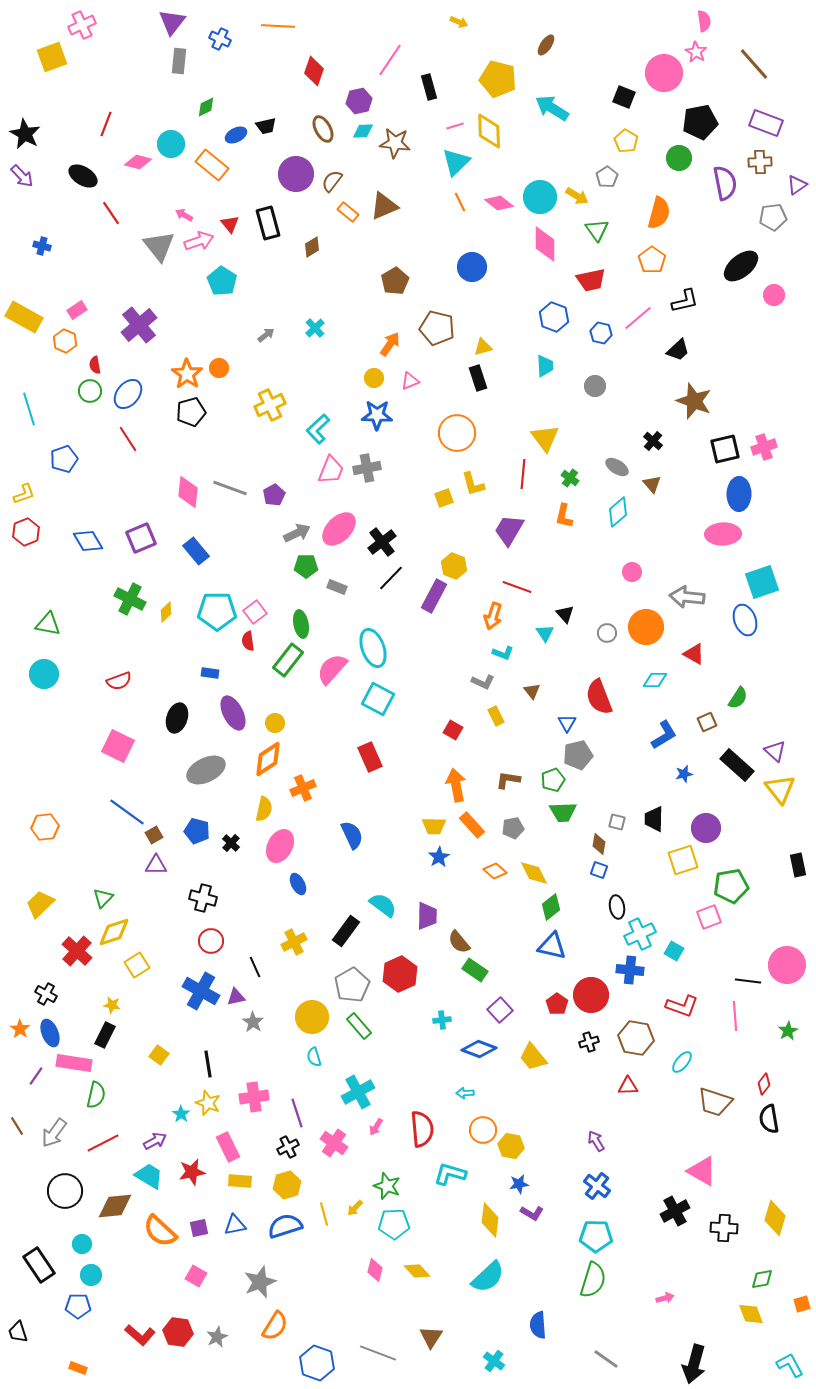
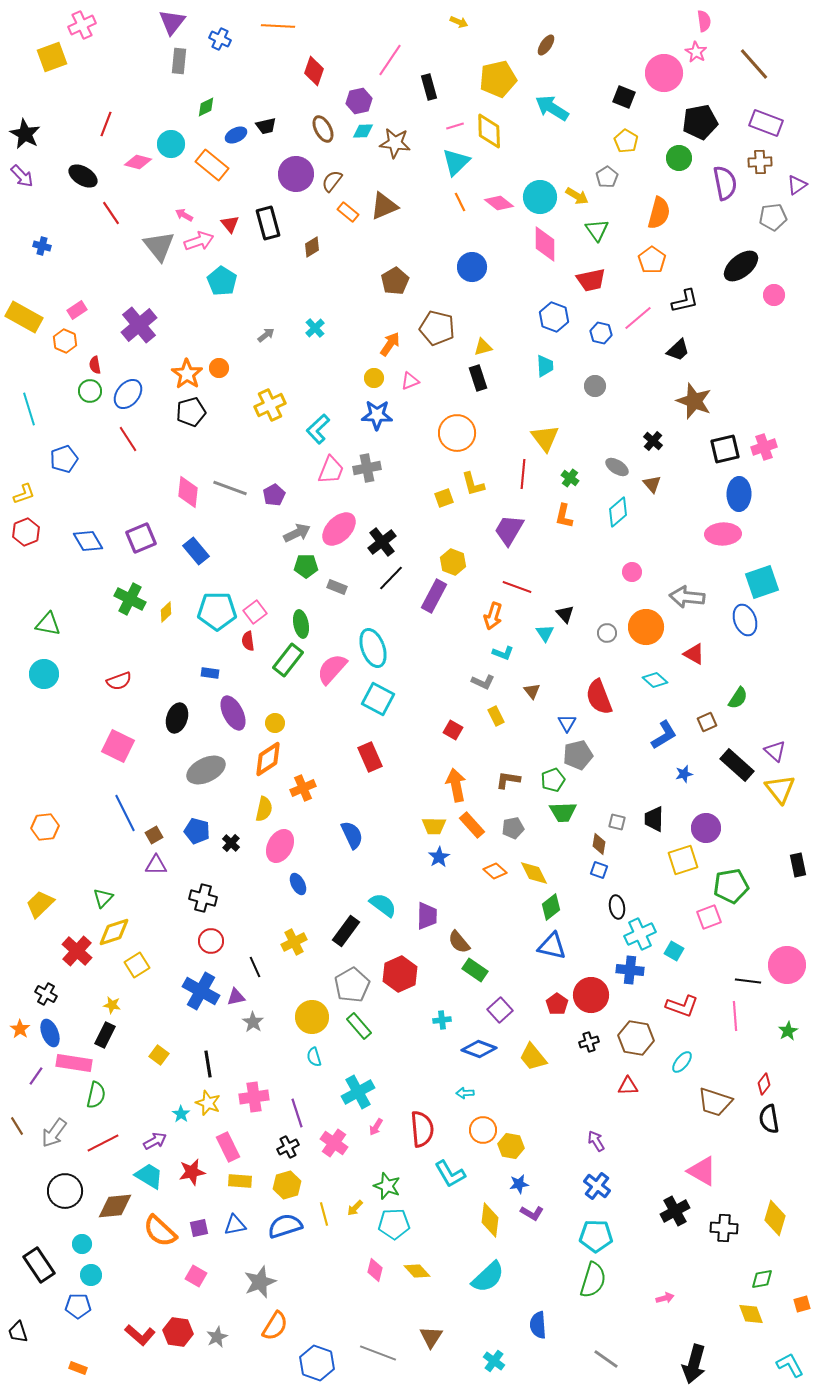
yellow pentagon at (498, 79): rotated 27 degrees counterclockwise
yellow hexagon at (454, 566): moved 1 px left, 4 px up
cyan diamond at (655, 680): rotated 40 degrees clockwise
blue line at (127, 812): moved 2 px left, 1 px down; rotated 27 degrees clockwise
cyan L-shape at (450, 1174): rotated 136 degrees counterclockwise
